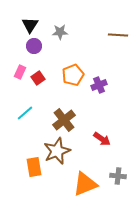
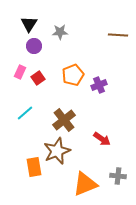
black triangle: moved 1 px left, 1 px up
